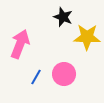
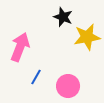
yellow star: rotated 12 degrees counterclockwise
pink arrow: moved 3 px down
pink circle: moved 4 px right, 12 px down
